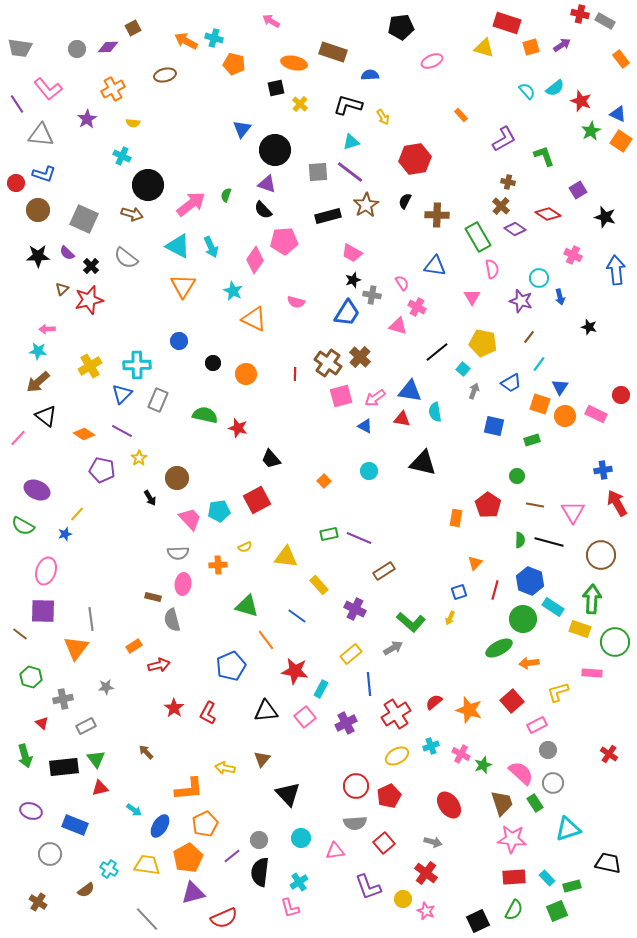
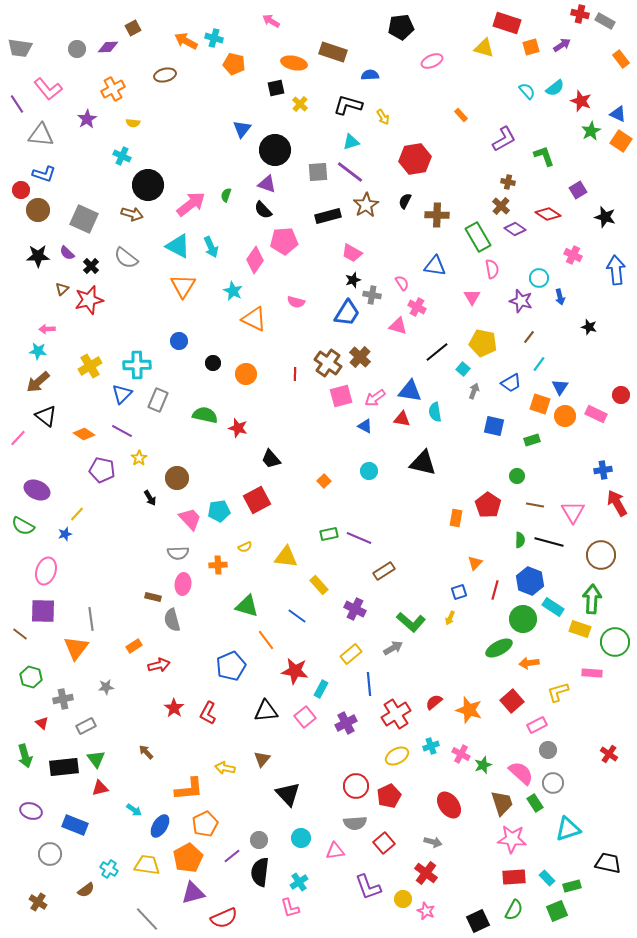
red circle at (16, 183): moved 5 px right, 7 px down
